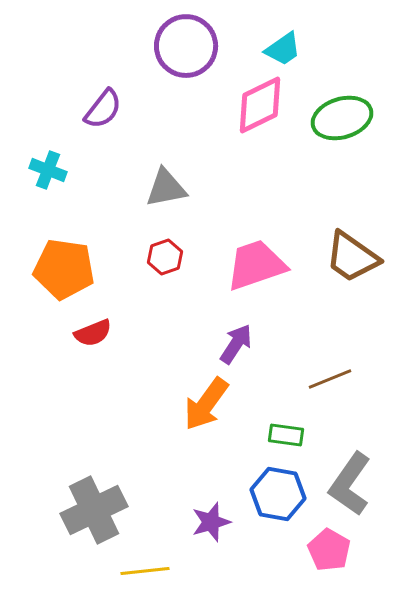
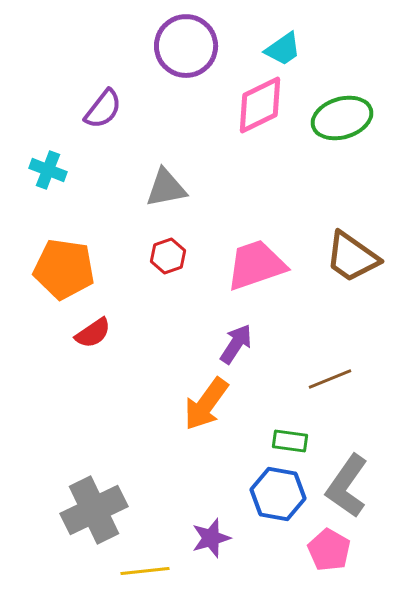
red hexagon: moved 3 px right, 1 px up
red semicircle: rotated 12 degrees counterclockwise
green rectangle: moved 4 px right, 6 px down
gray L-shape: moved 3 px left, 2 px down
purple star: moved 16 px down
